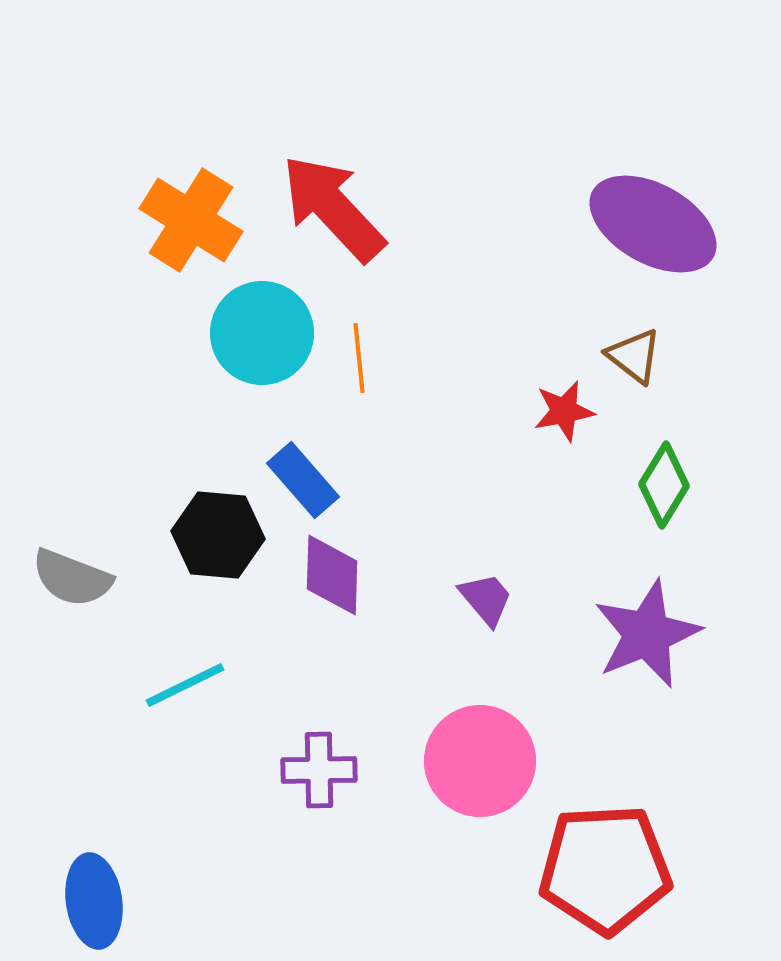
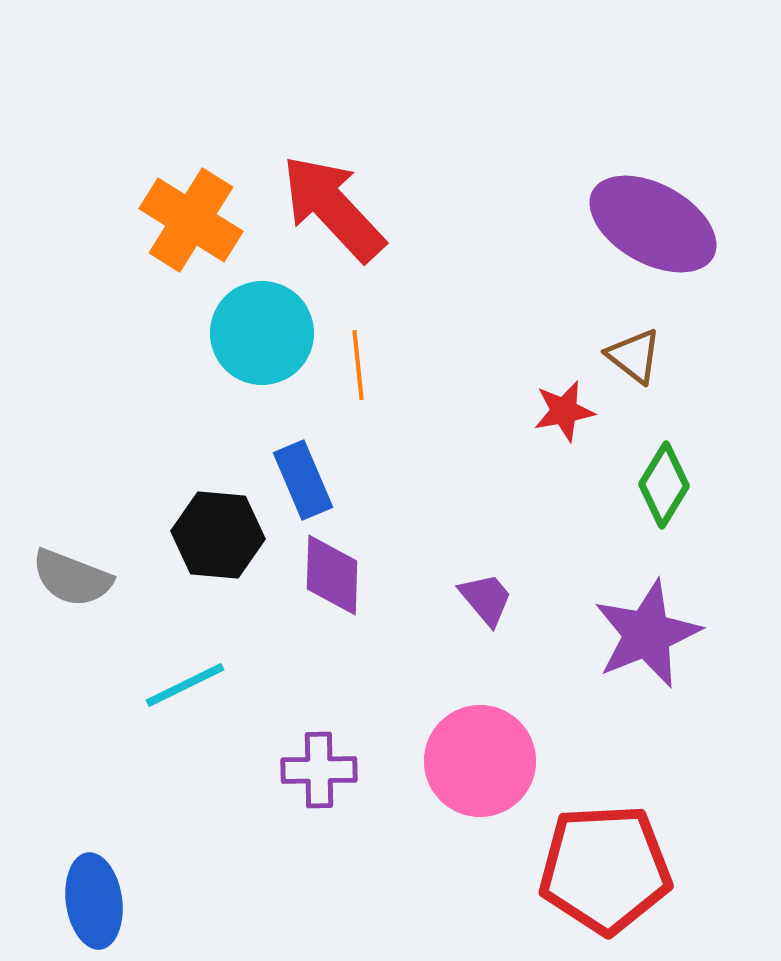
orange line: moved 1 px left, 7 px down
blue rectangle: rotated 18 degrees clockwise
